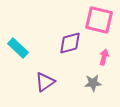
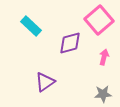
pink square: rotated 36 degrees clockwise
cyan rectangle: moved 13 px right, 22 px up
gray star: moved 10 px right, 11 px down
